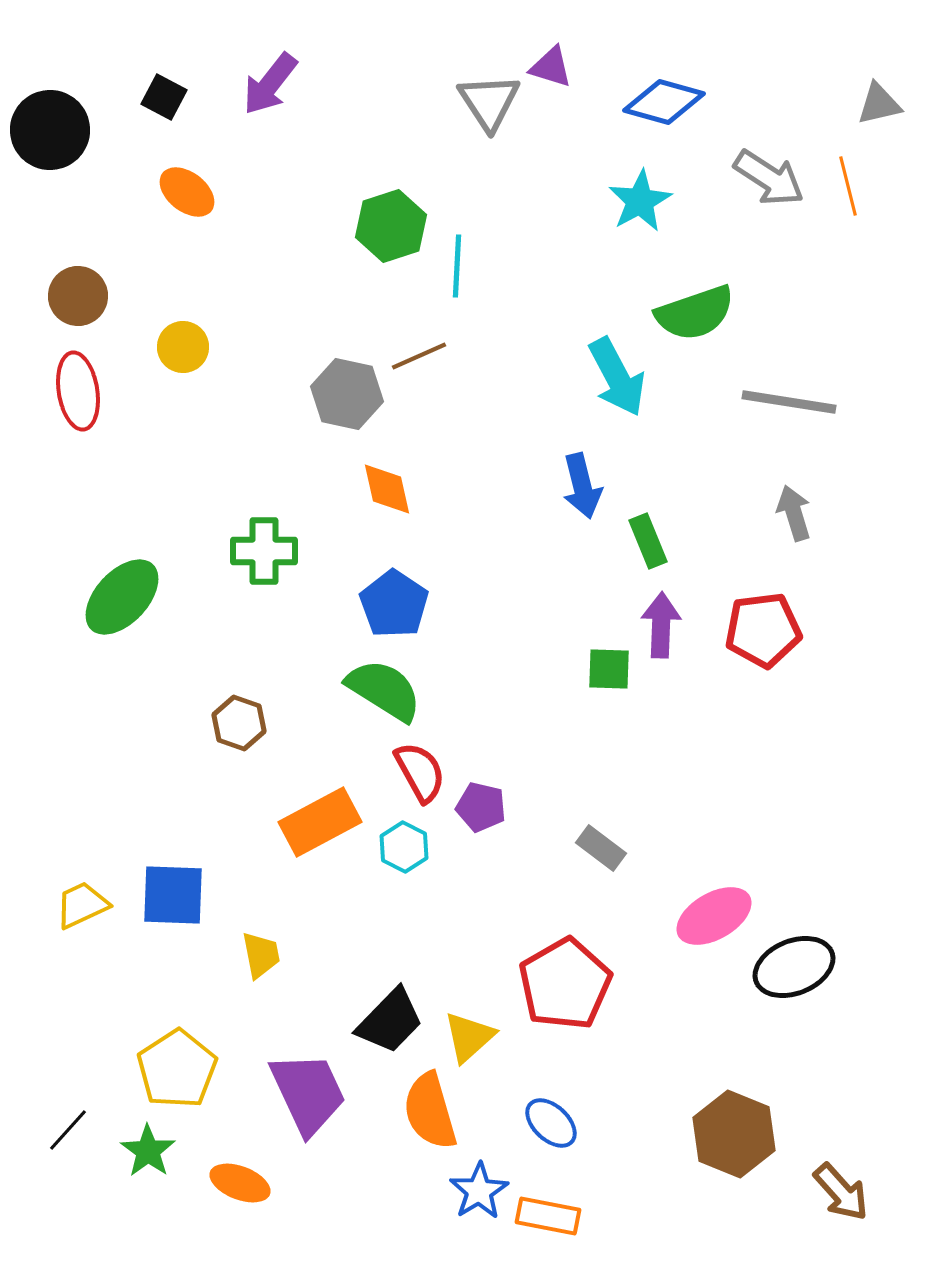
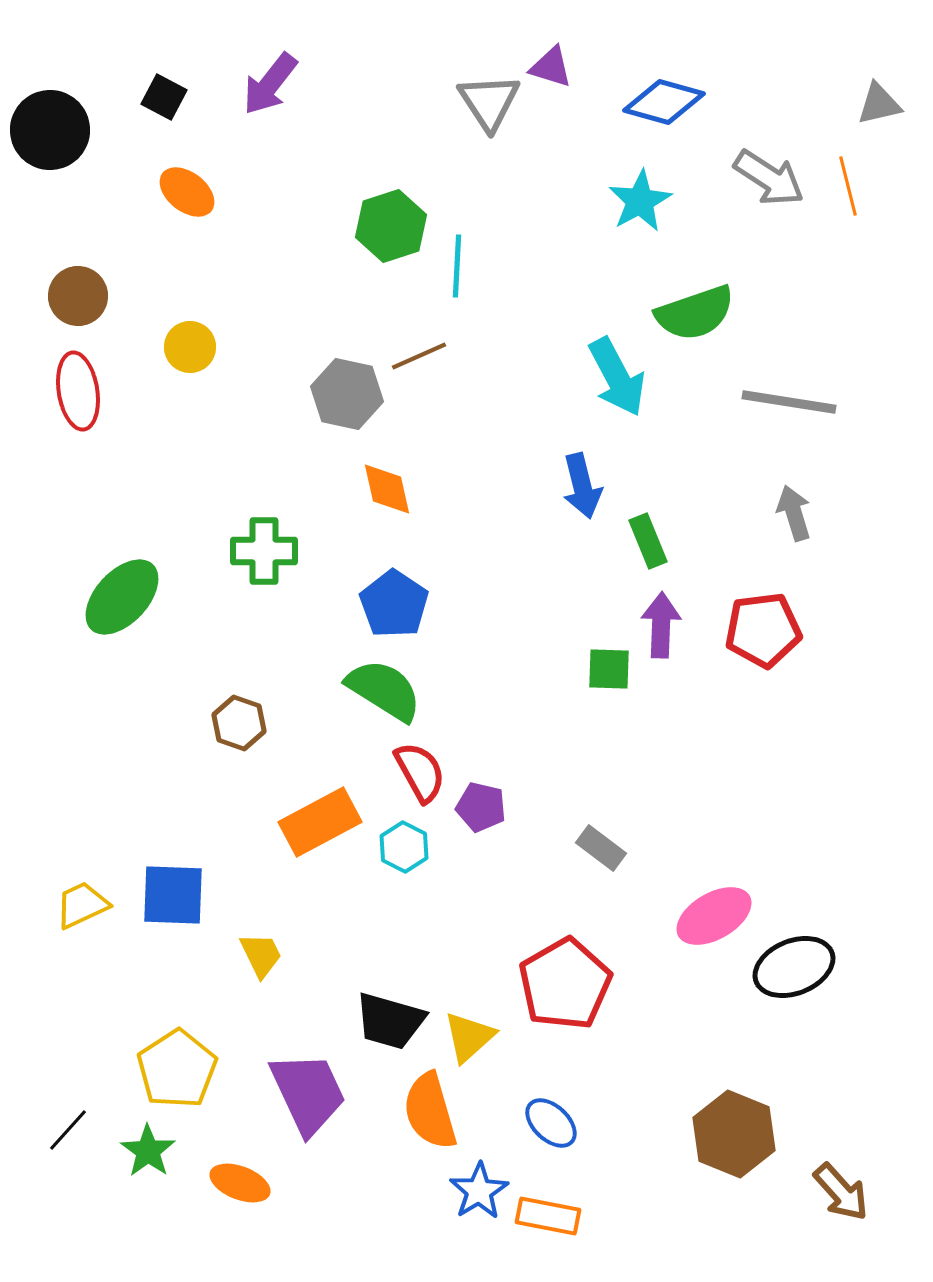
yellow circle at (183, 347): moved 7 px right
yellow trapezoid at (261, 955): rotated 15 degrees counterclockwise
black trapezoid at (390, 1021): rotated 62 degrees clockwise
